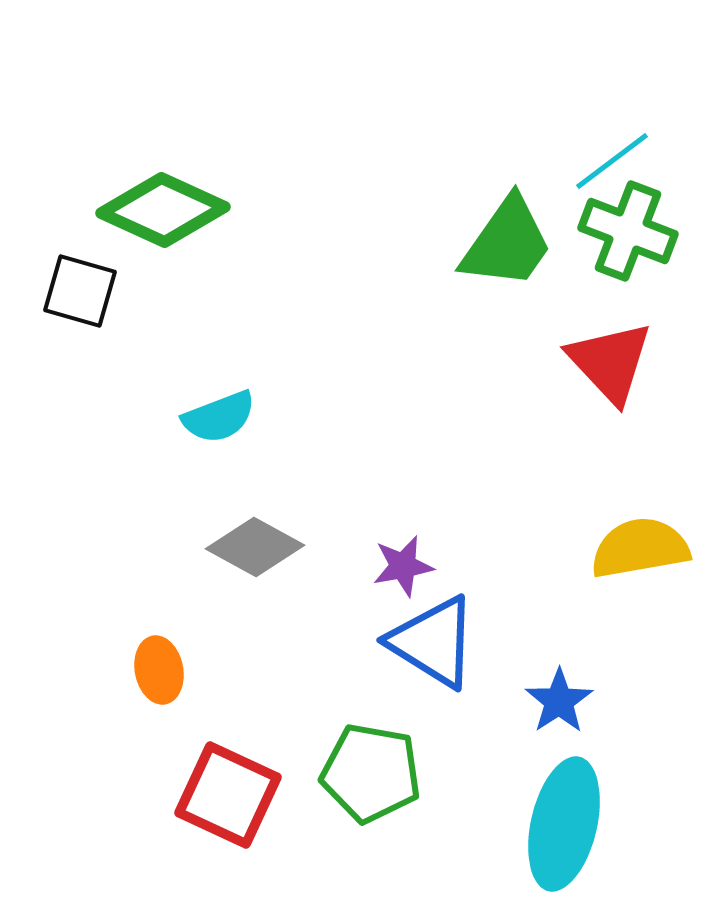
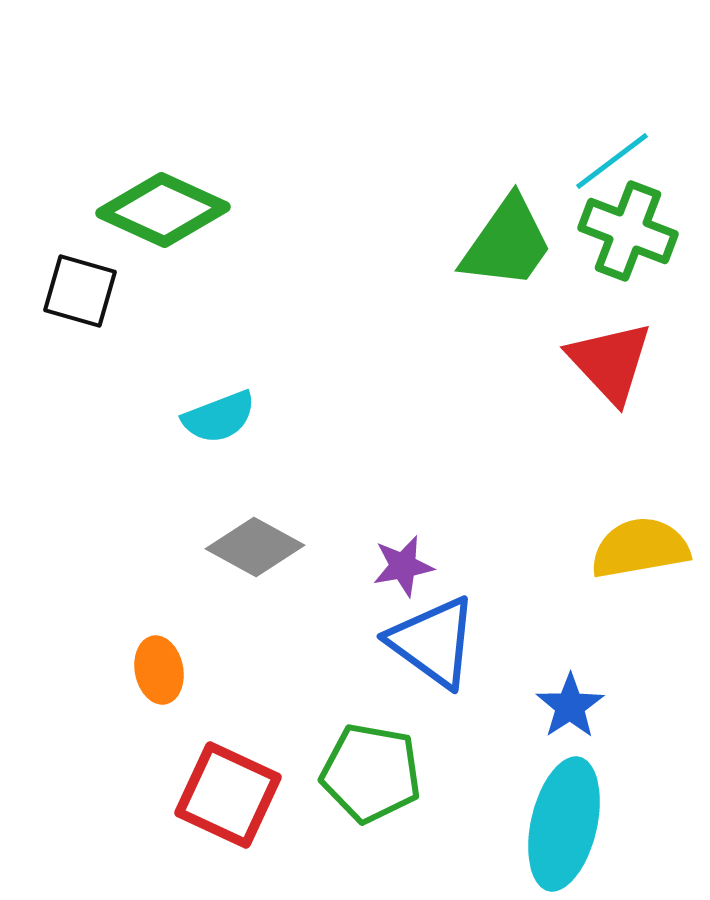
blue triangle: rotated 4 degrees clockwise
blue star: moved 11 px right, 5 px down
